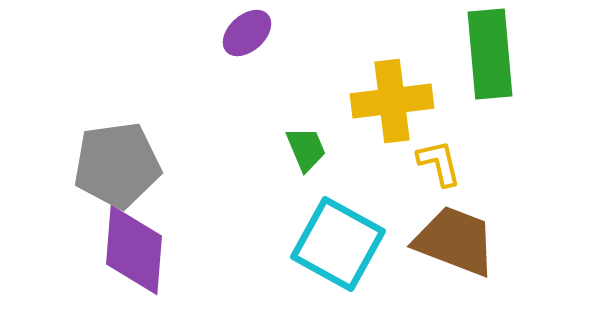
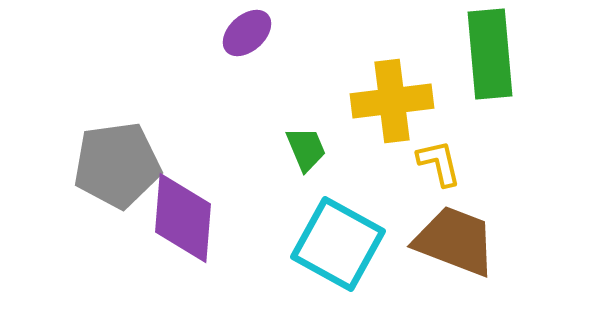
purple diamond: moved 49 px right, 32 px up
